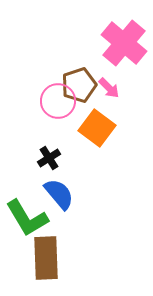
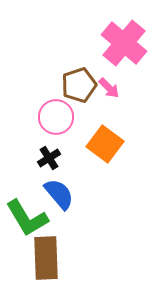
pink circle: moved 2 px left, 16 px down
orange square: moved 8 px right, 16 px down
